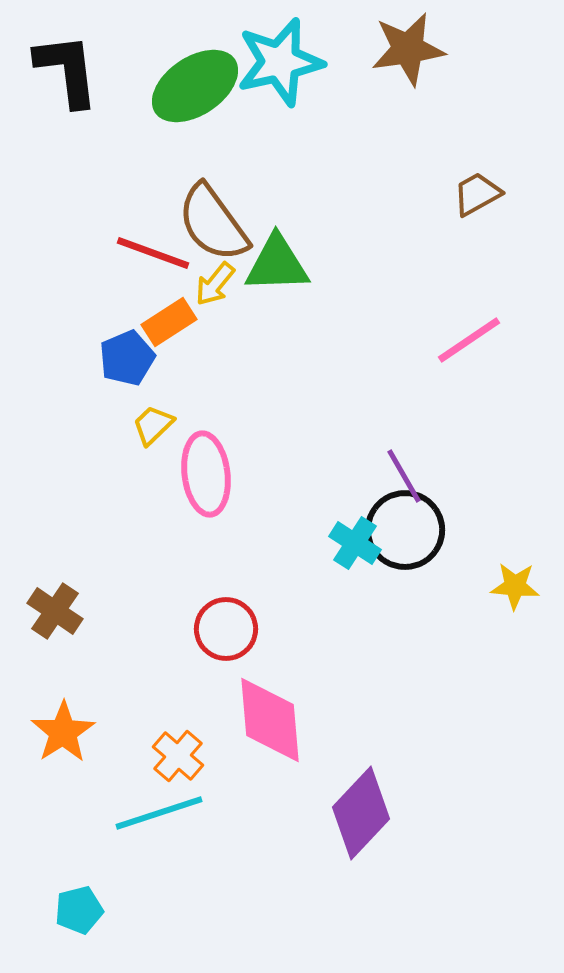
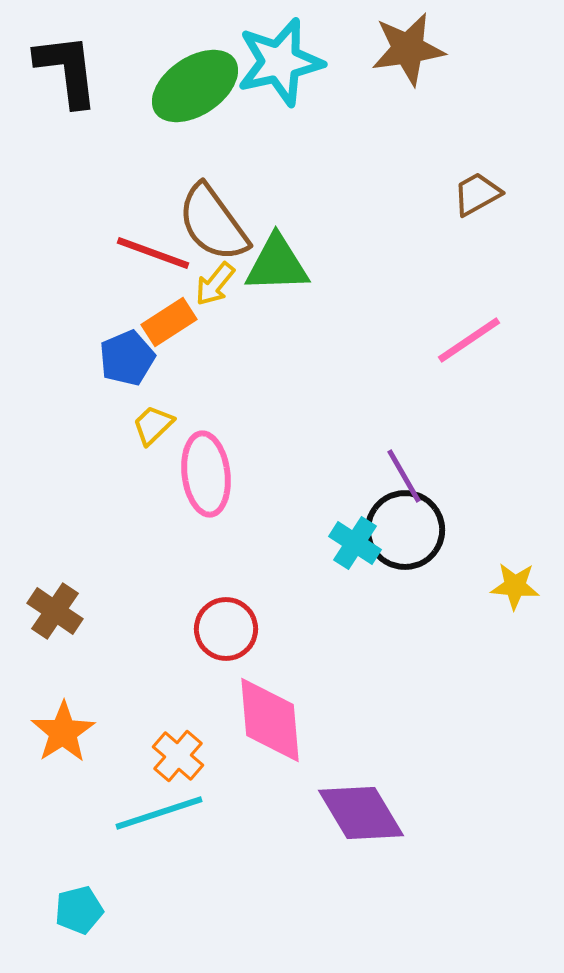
purple diamond: rotated 74 degrees counterclockwise
